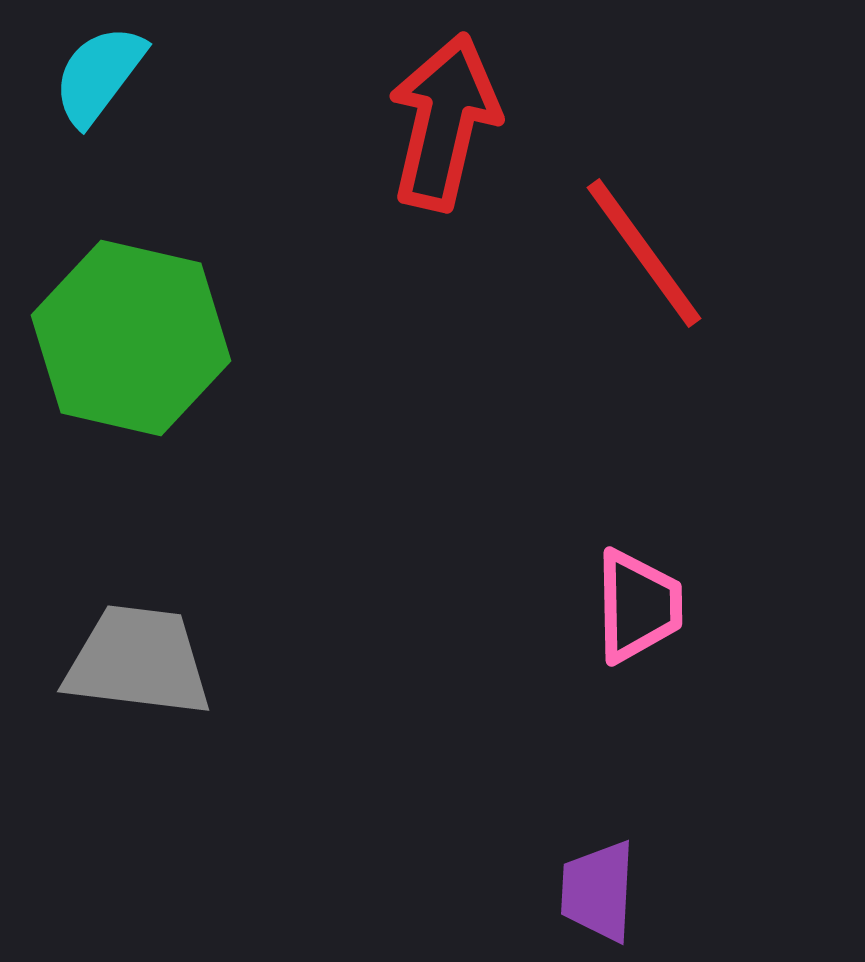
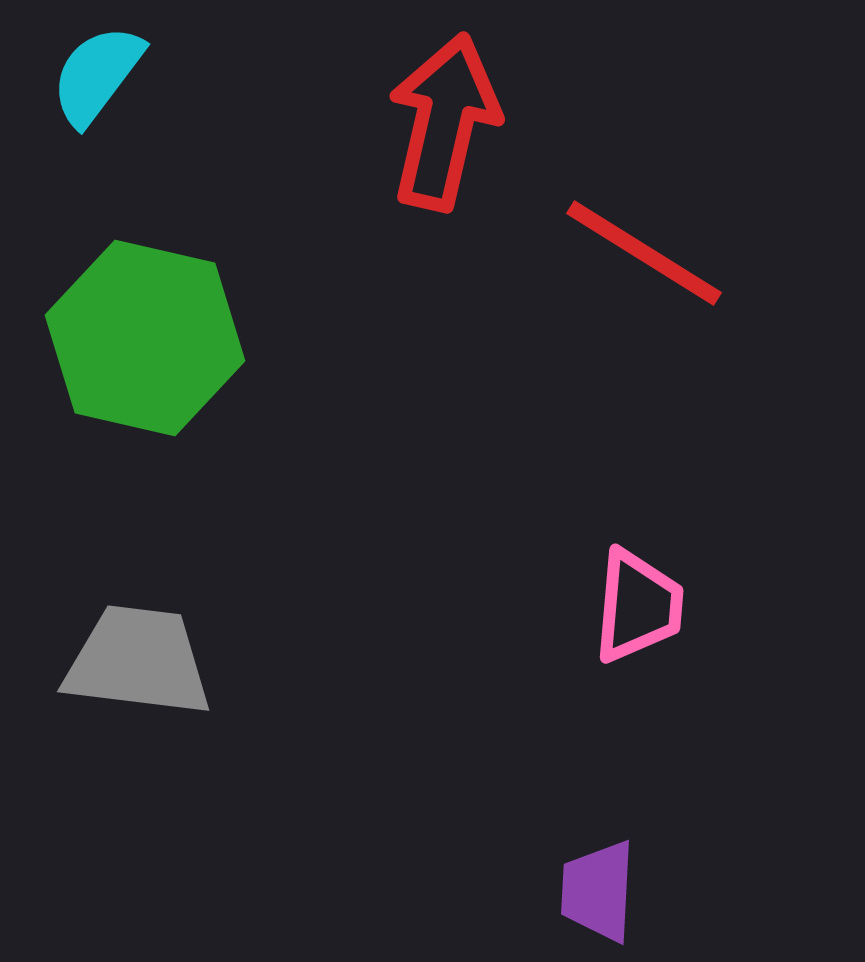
cyan semicircle: moved 2 px left
red line: rotated 22 degrees counterclockwise
green hexagon: moved 14 px right
pink trapezoid: rotated 6 degrees clockwise
